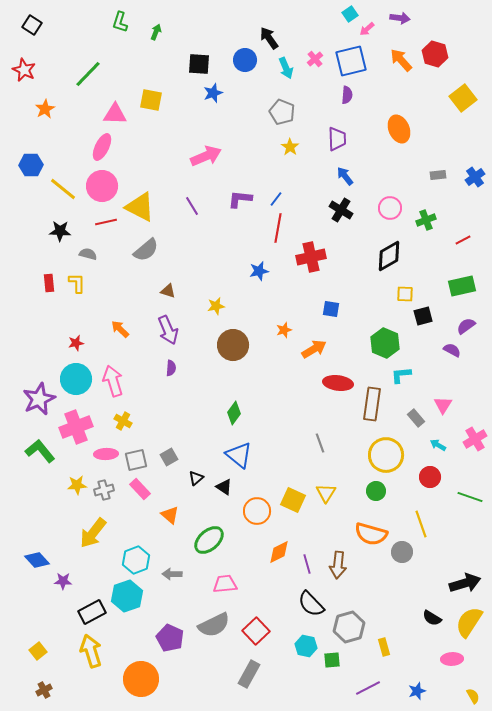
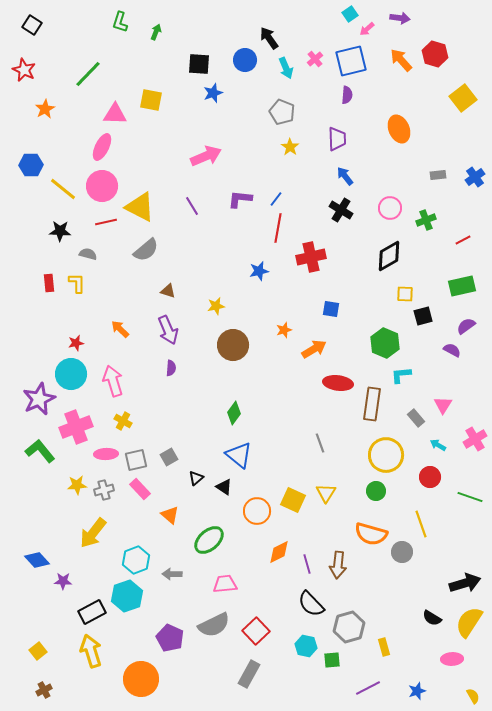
cyan circle at (76, 379): moved 5 px left, 5 px up
